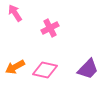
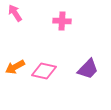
pink cross: moved 12 px right, 7 px up; rotated 30 degrees clockwise
pink diamond: moved 1 px left, 1 px down
